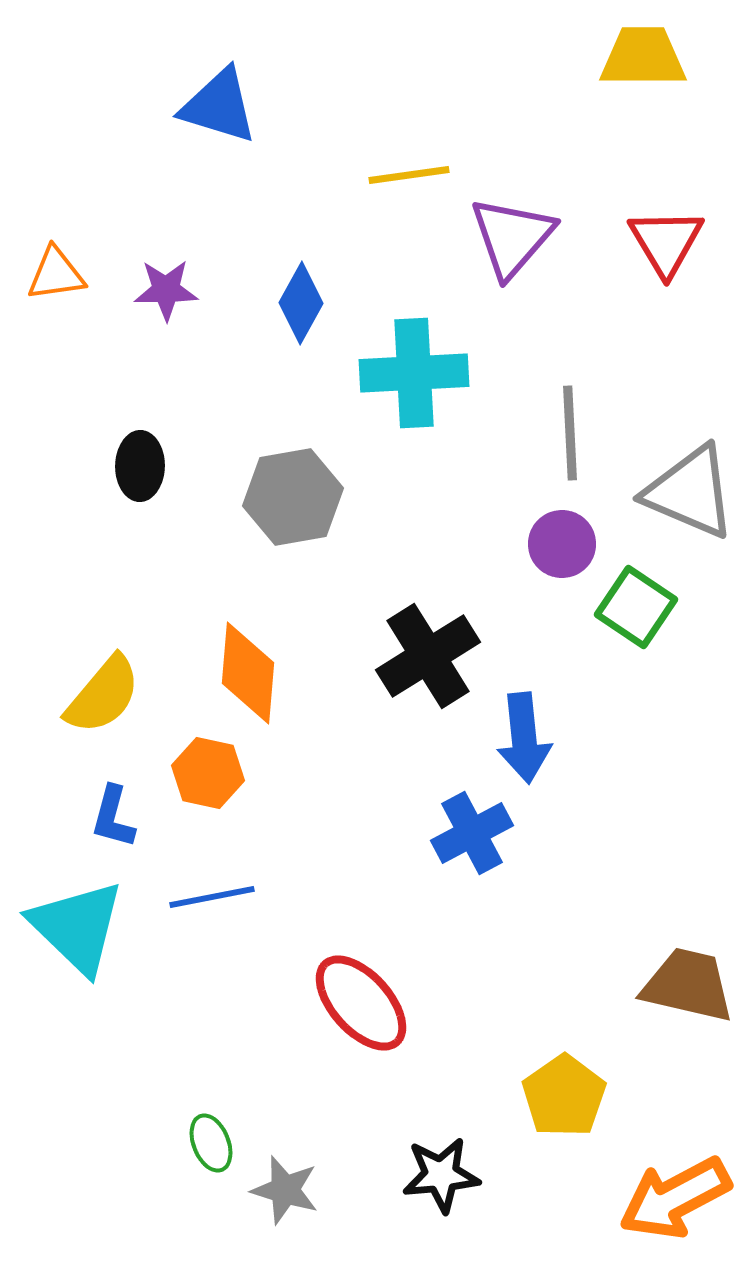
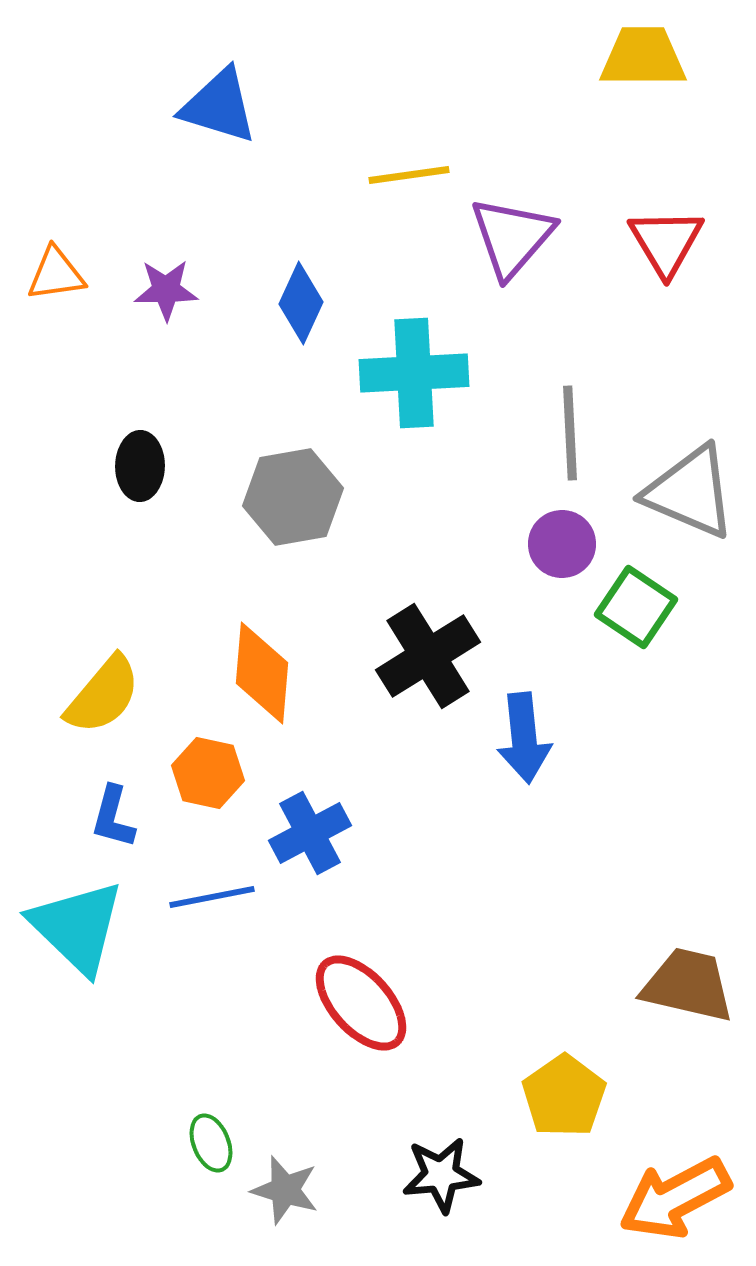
blue diamond: rotated 4 degrees counterclockwise
orange diamond: moved 14 px right
blue cross: moved 162 px left
